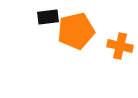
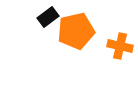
black rectangle: rotated 30 degrees counterclockwise
